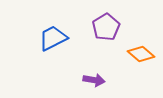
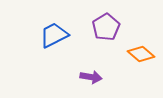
blue trapezoid: moved 1 px right, 3 px up
purple arrow: moved 3 px left, 3 px up
